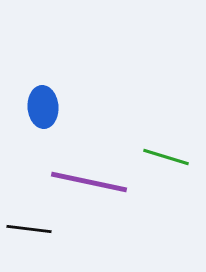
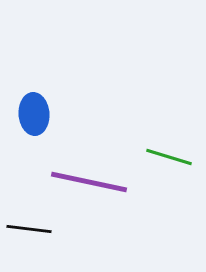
blue ellipse: moved 9 px left, 7 px down
green line: moved 3 px right
